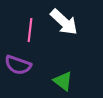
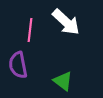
white arrow: moved 2 px right
purple semicircle: rotated 60 degrees clockwise
